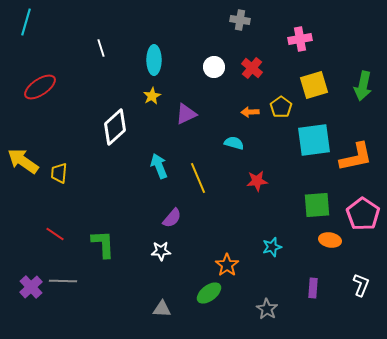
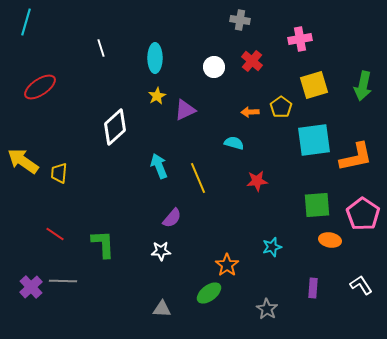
cyan ellipse: moved 1 px right, 2 px up
red cross: moved 7 px up
yellow star: moved 5 px right
purple triangle: moved 1 px left, 4 px up
white L-shape: rotated 55 degrees counterclockwise
